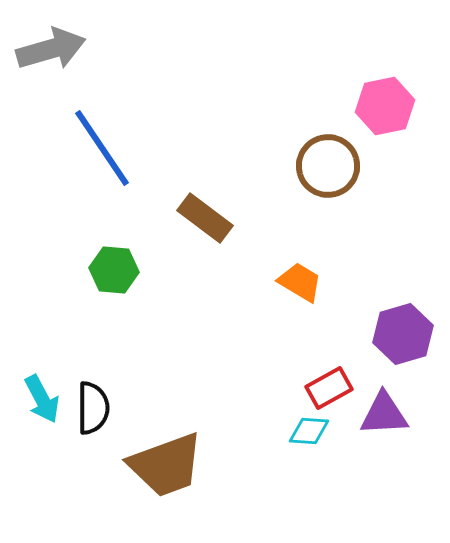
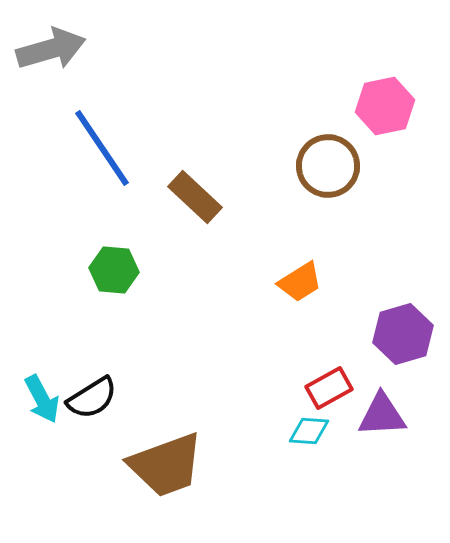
brown rectangle: moved 10 px left, 21 px up; rotated 6 degrees clockwise
orange trapezoid: rotated 117 degrees clockwise
black semicircle: moved 1 px left, 10 px up; rotated 58 degrees clockwise
purple triangle: moved 2 px left, 1 px down
